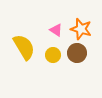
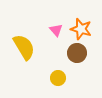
pink triangle: rotated 16 degrees clockwise
yellow circle: moved 5 px right, 23 px down
